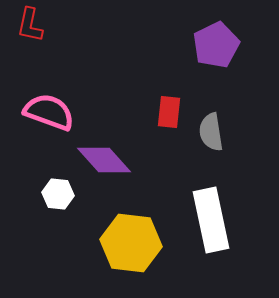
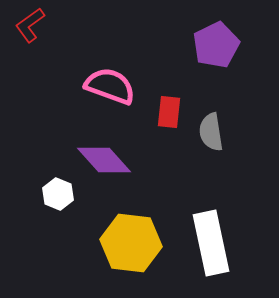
red L-shape: rotated 42 degrees clockwise
pink semicircle: moved 61 px right, 26 px up
white hexagon: rotated 16 degrees clockwise
white rectangle: moved 23 px down
